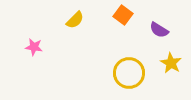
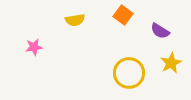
yellow semicircle: rotated 36 degrees clockwise
purple semicircle: moved 1 px right, 1 px down
pink star: rotated 18 degrees counterclockwise
yellow star: rotated 15 degrees clockwise
